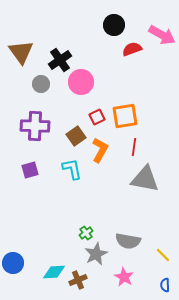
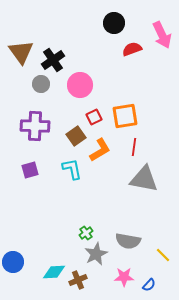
black circle: moved 2 px up
pink arrow: rotated 36 degrees clockwise
black cross: moved 7 px left
pink circle: moved 1 px left, 3 px down
red square: moved 3 px left
orange L-shape: rotated 30 degrees clockwise
gray triangle: moved 1 px left
blue circle: moved 1 px up
pink star: rotated 30 degrees counterclockwise
blue semicircle: moved 16 px left; rotated 136 degrees counterclockwise
